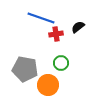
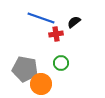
black semicircle: moved 4 px left, 5 px up
orange circle: moved 7 px left, 1 px up
